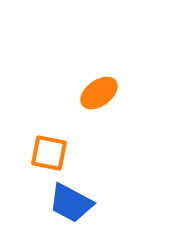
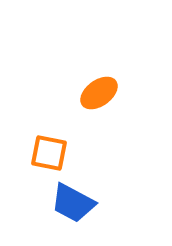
blue trapezoid: moved 2 px right
